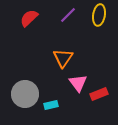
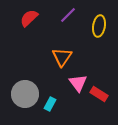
yellow ellipse: moved 11 px down
orange triangle: moved 1 px left, 1 px up
red rectangle: rotated 54 degrees clockwise
cyan rectangle: moved 1 px left, 1 px up; rotated 48 degrees counterclockwise
